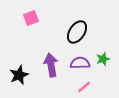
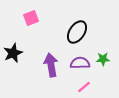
green star: rotated 16 degrees clockwise
black star: moved 6 px left, 22 px up
